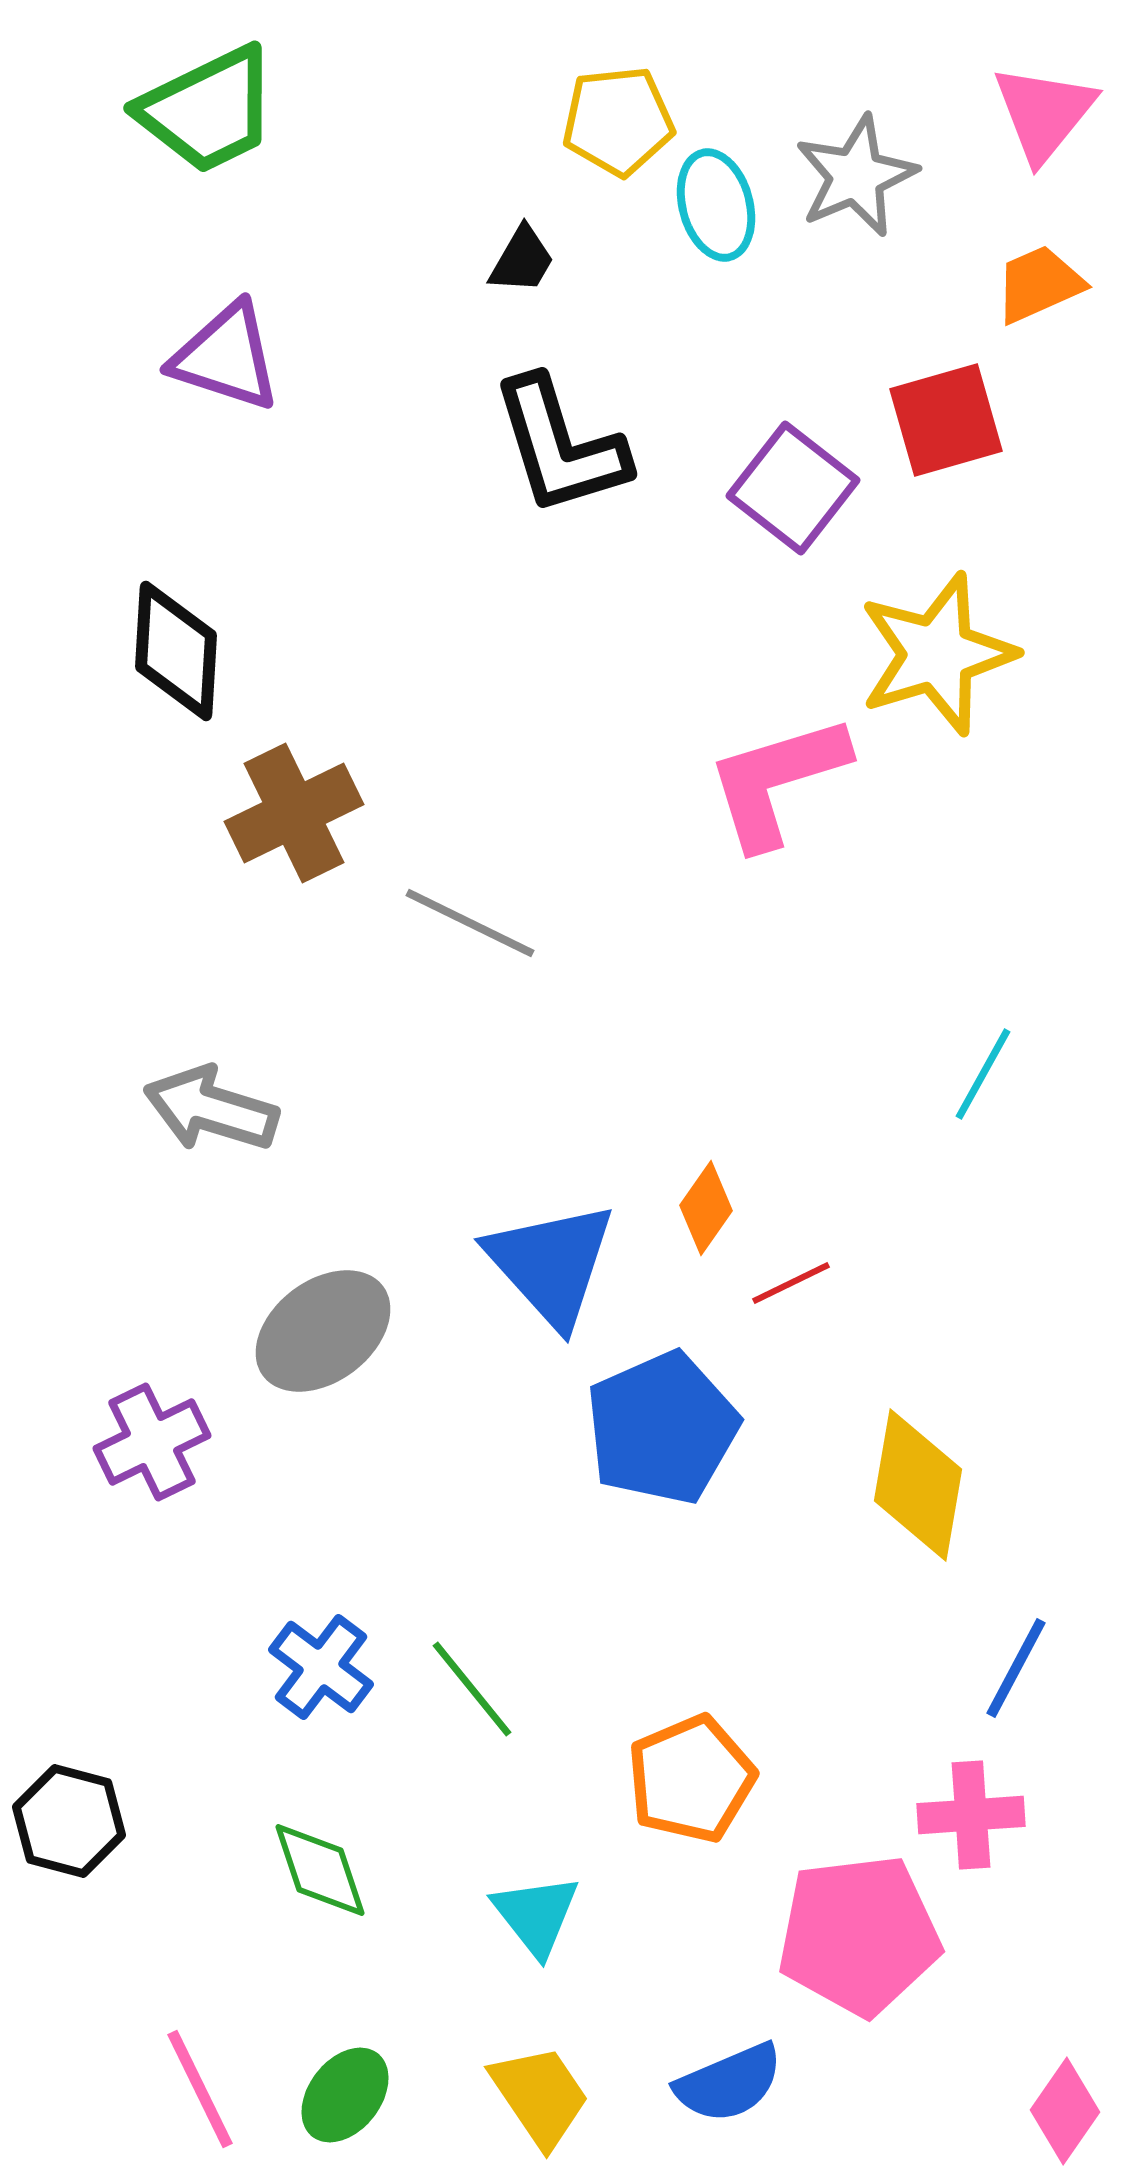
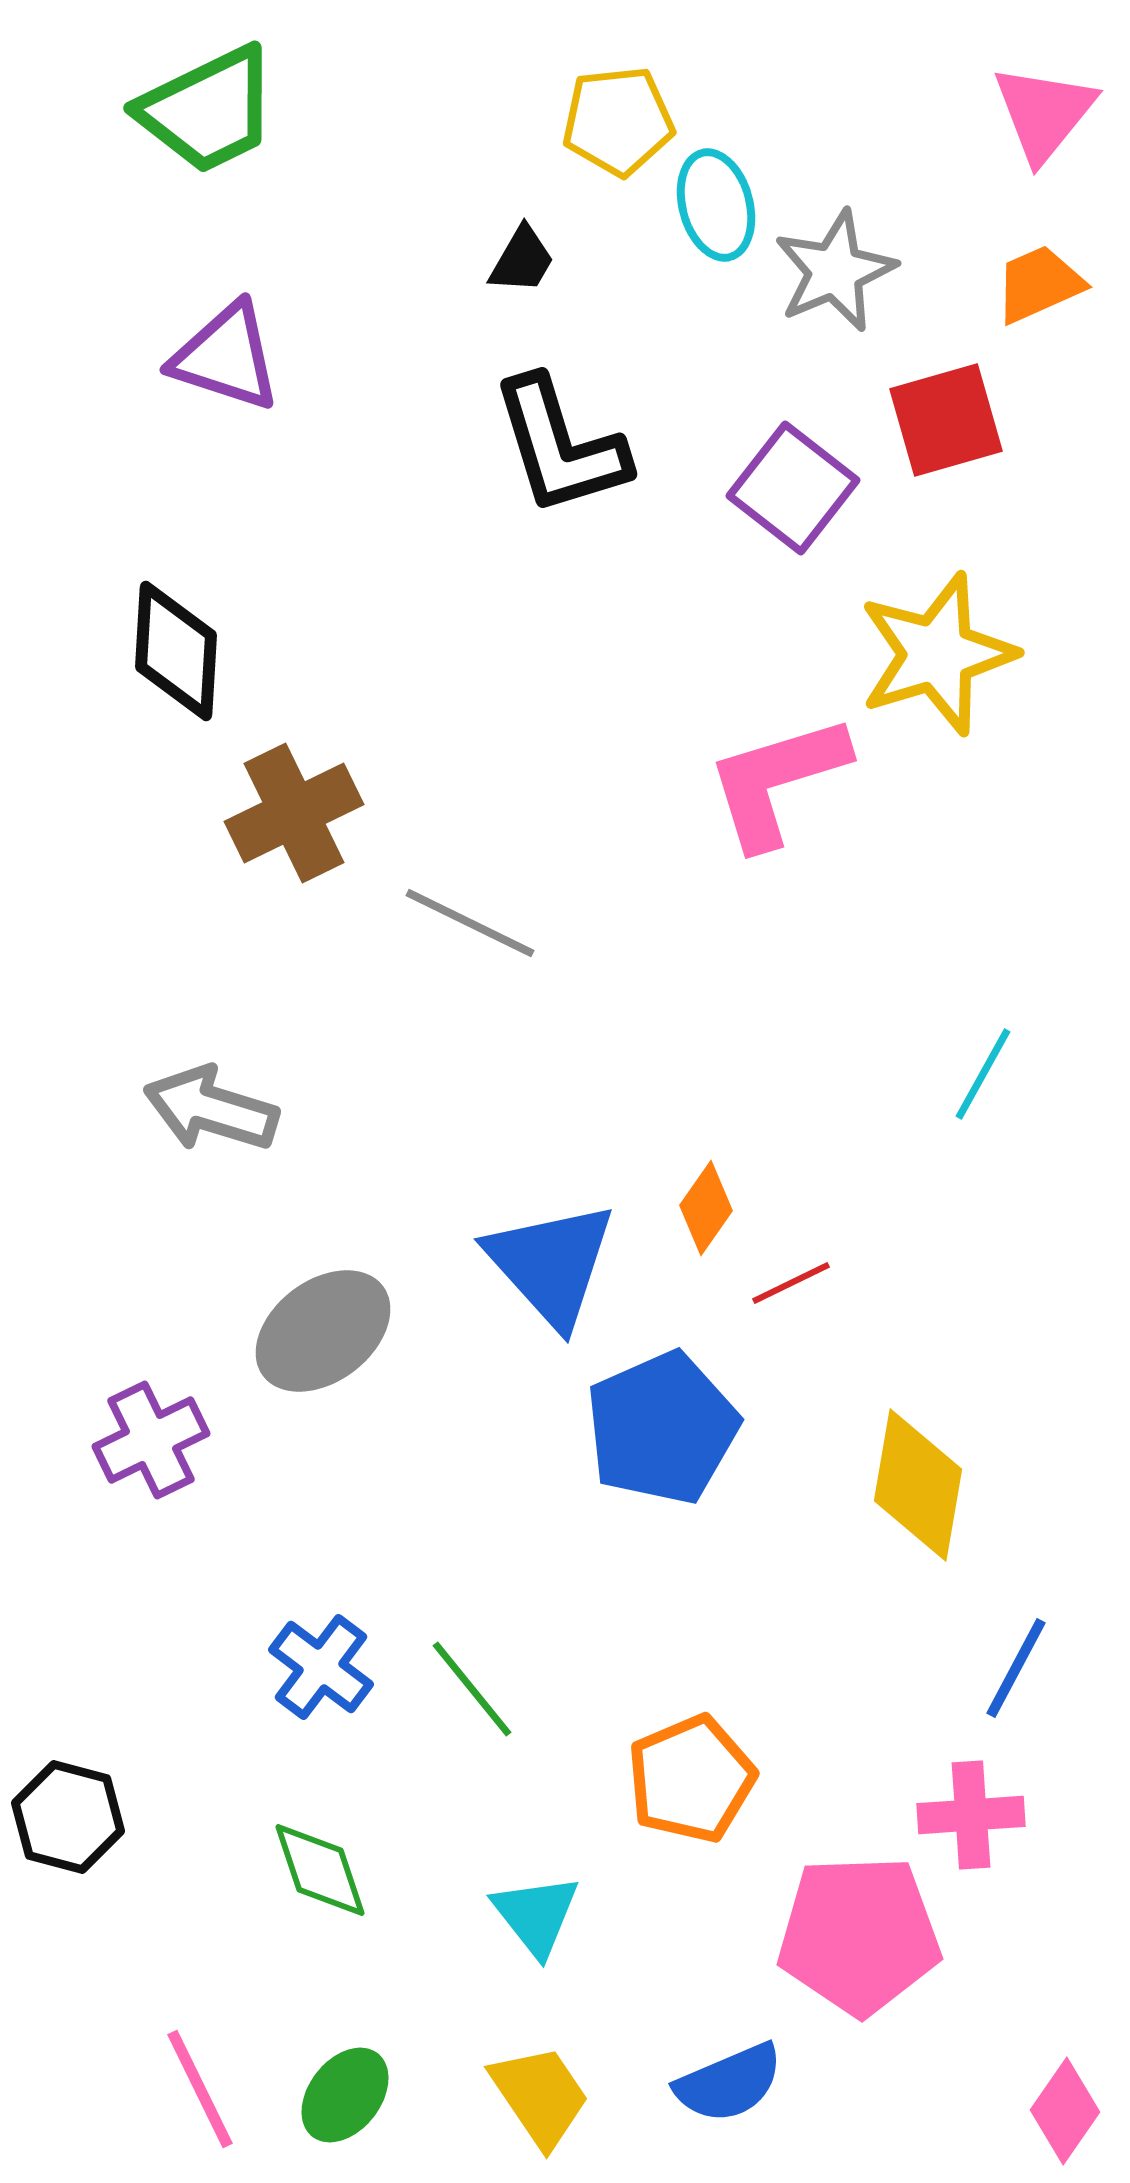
gray star: moved 21 px left, 95 px down
purple cross: moved 1 px left, 2 px up
black hexagon: moved 1 px left, 4 px up
pink pentagon: rotated 5 degrees clockwise
